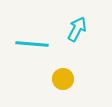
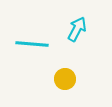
yellow circle: moved 2 px right
